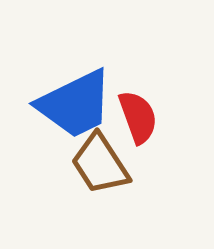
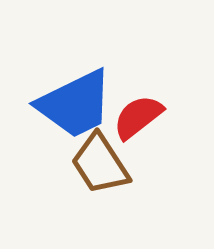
red semicircle: rotated 108 degrees counterclockwise
